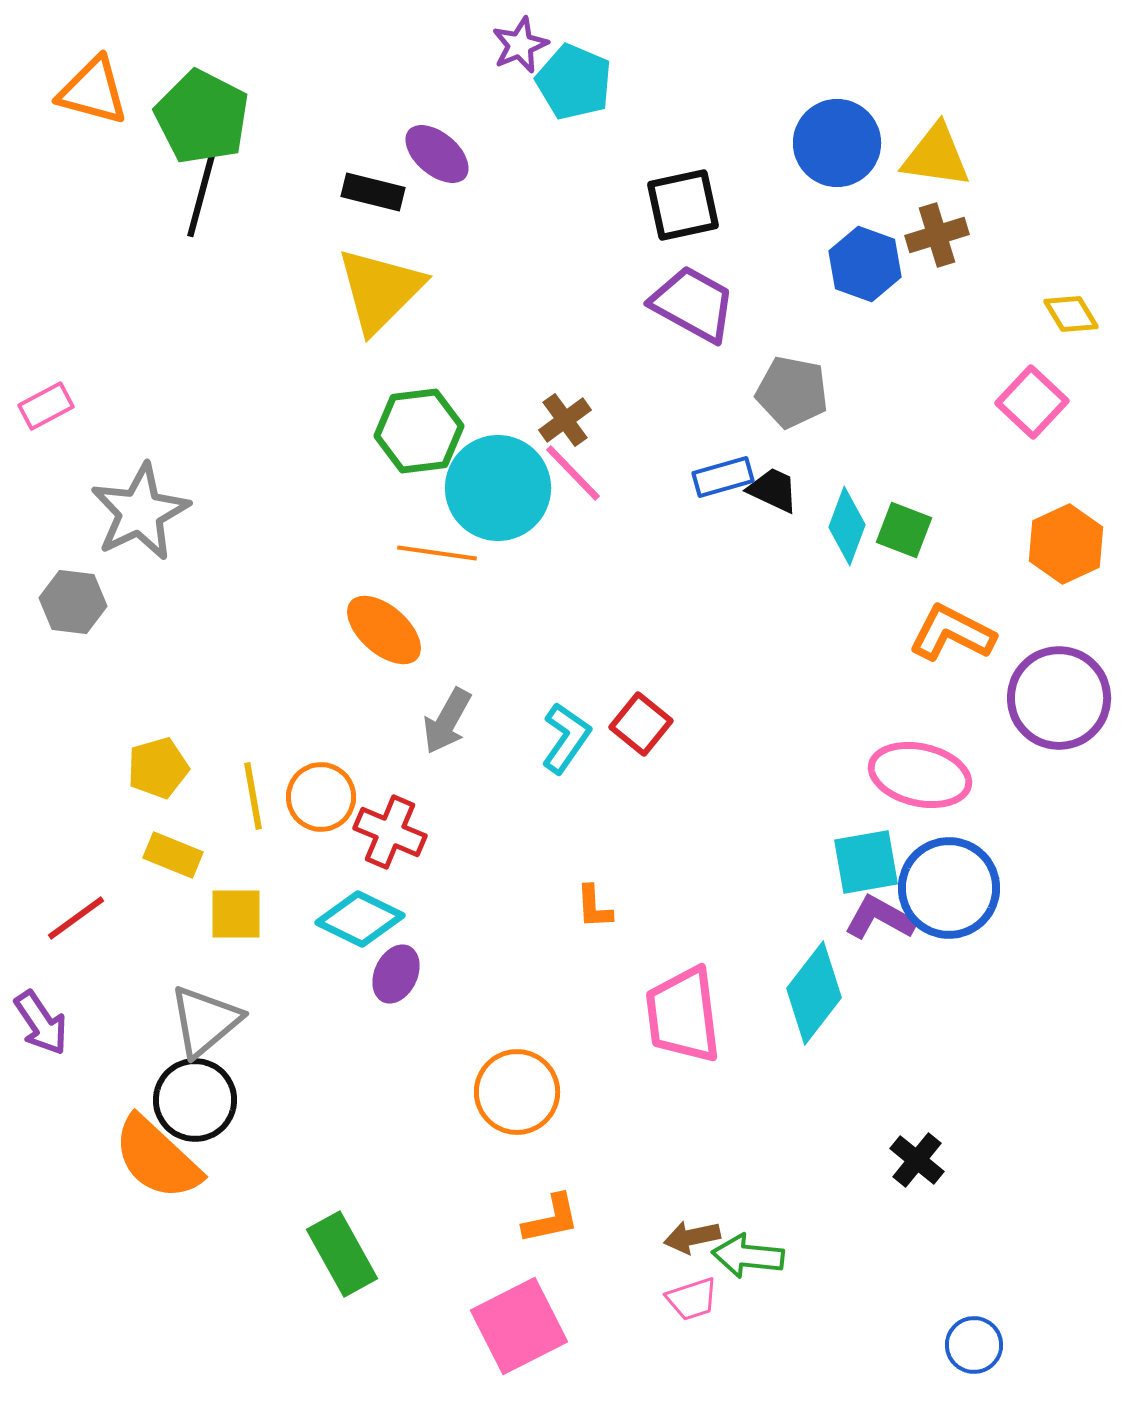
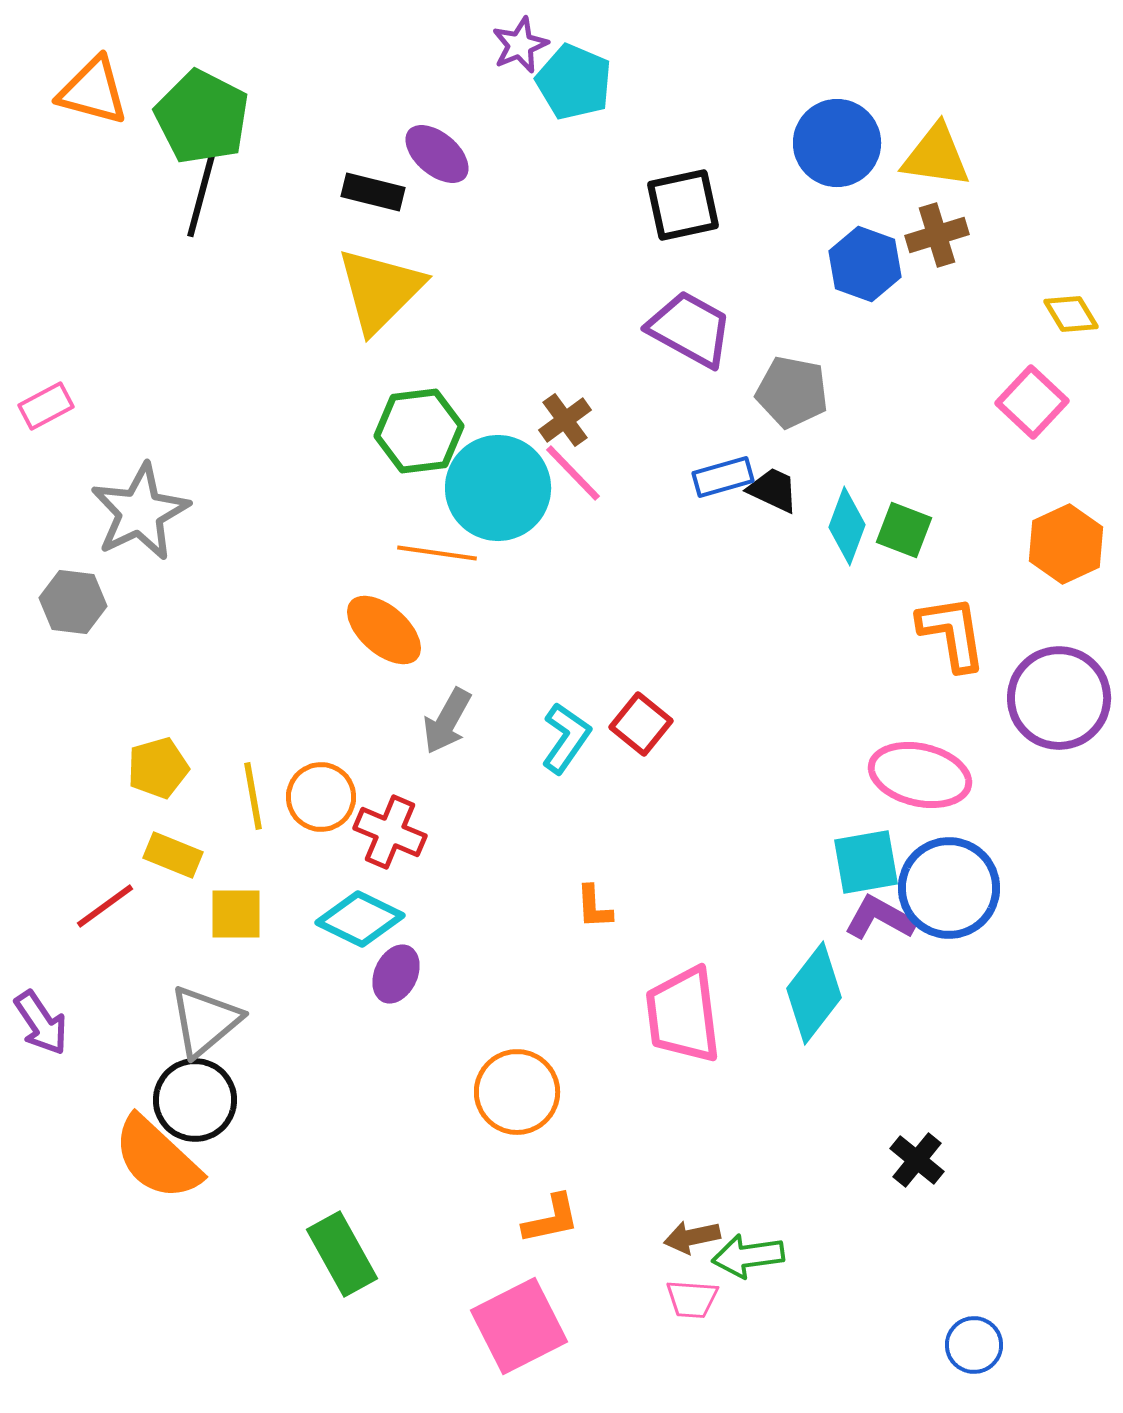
purple trapezoid at (693, 304): moved 3 px left, 25 px down
orange L-shape at (952, 633): rotated 54 degrees clockwise
red line at (76, 918): moved 29 px right, 12 px up
green arrow at (748, 1256): rotated 14 degrees counterclockwise
pink trapezoid at (692, 1299): rotated 22 degrees clockwise
